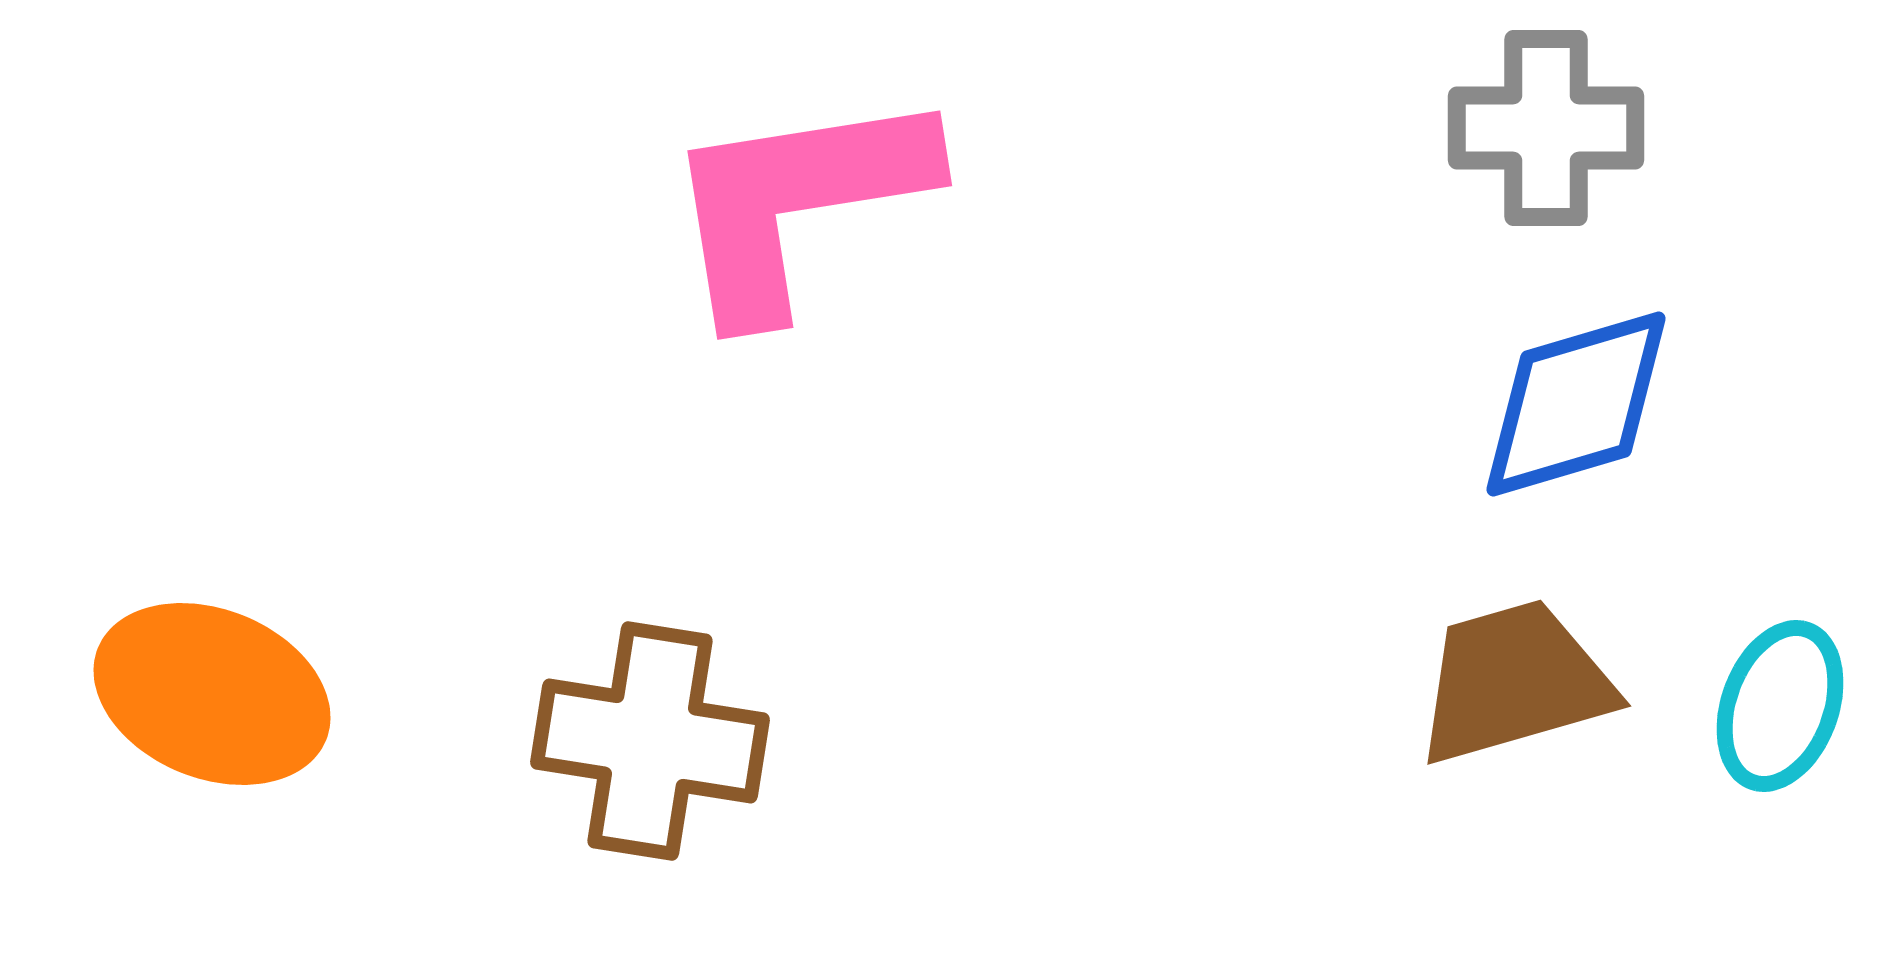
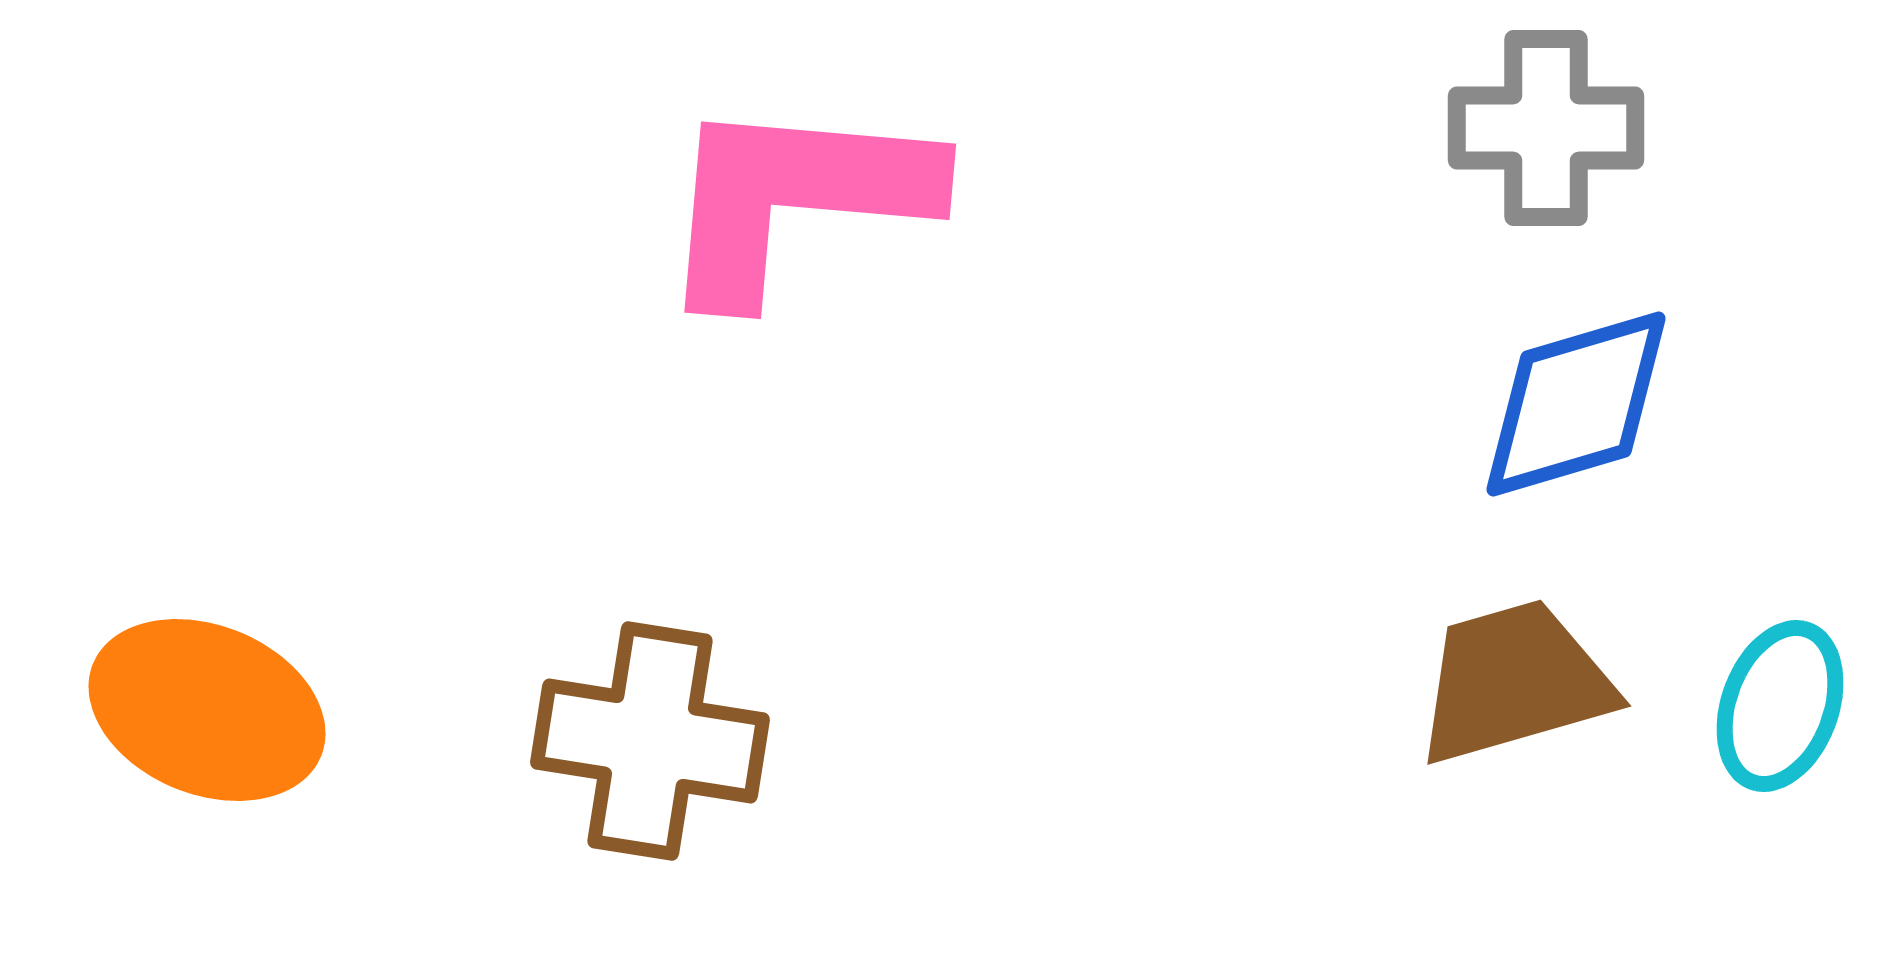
pink L-shape: moved 2 px left, 4 px up; rotated 14 degrees clockwise
orange ellipse: moved 5 px left, 16 px down
